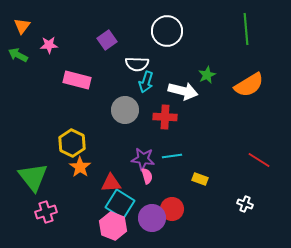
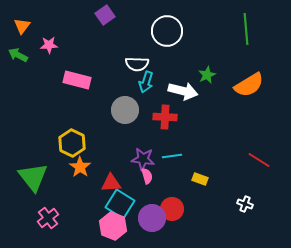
purple square: moved 2 px left, 25 px up
pink cross: moved 2 px right, 6 px down; rotated 20 degrees counterclockwise
